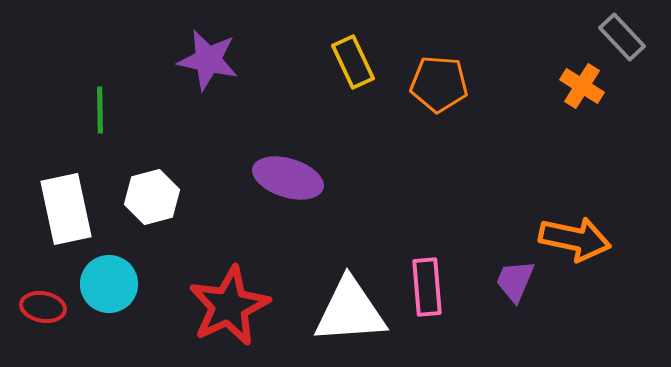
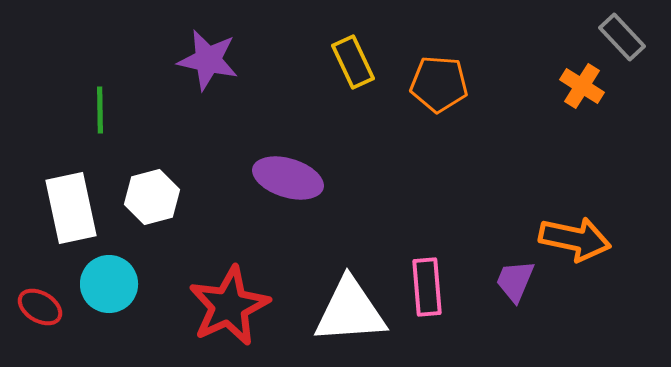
white rectangle: moved 5 px right, 1 px up
red ellipse: moved 3 px left; rotated 21 degrees clockwise
